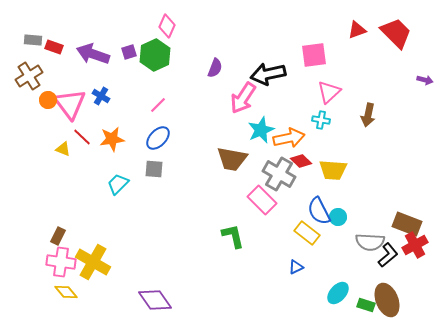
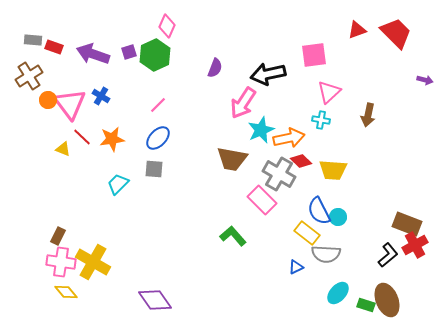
pink arrow at (243, 98): moved 5 px down
green L-shape at (233, 236): rotated 28 degrees counterclockwise
gray semicircle at (370, 242): moved 44 px left, 12 px down
